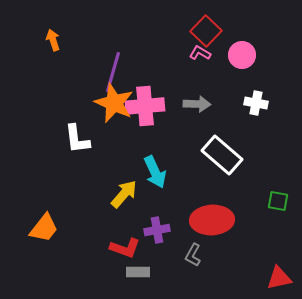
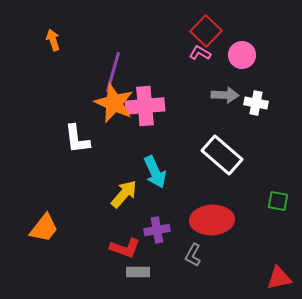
gray arrow: moved 28 px right, 9 px up
